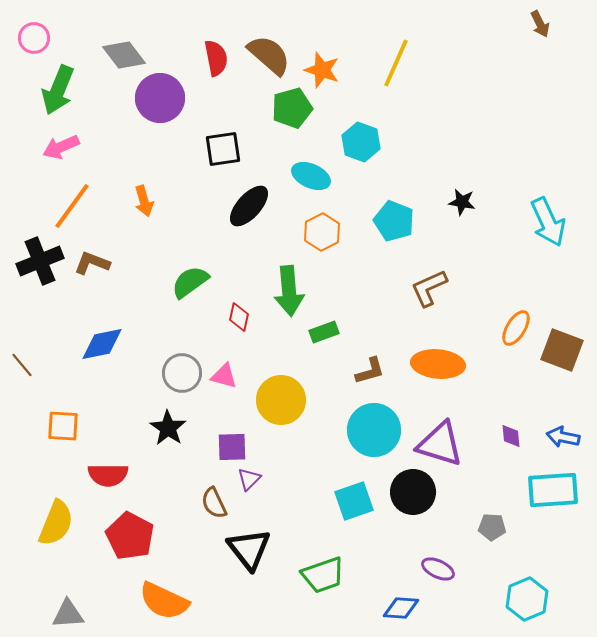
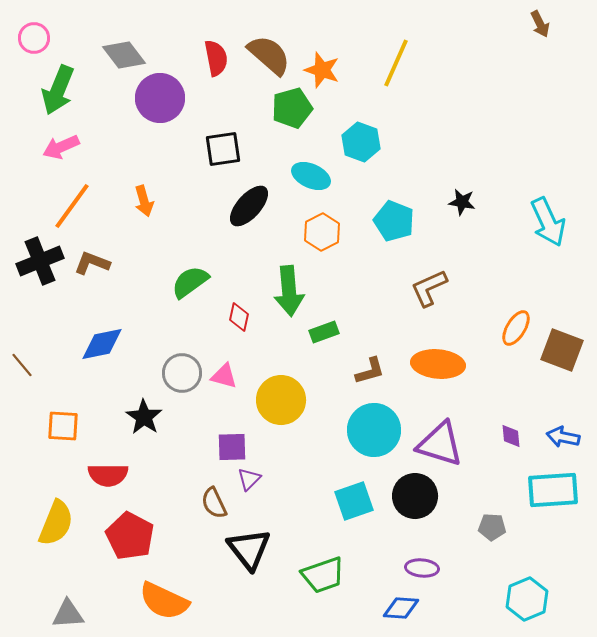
black star at (168, 428): moved 24 px left, 11 px up
black circle at (413, 492): moved 2 px right, 4 px down
purple ellipse at (438, 569): moved 16 px left, 1 px up; rotated 20 degrees counterclockwise
